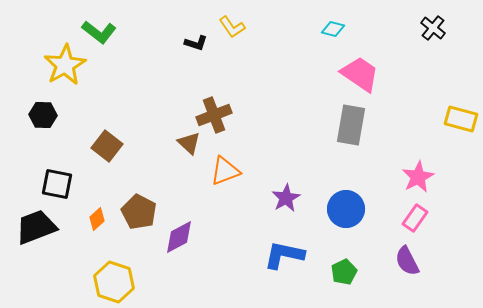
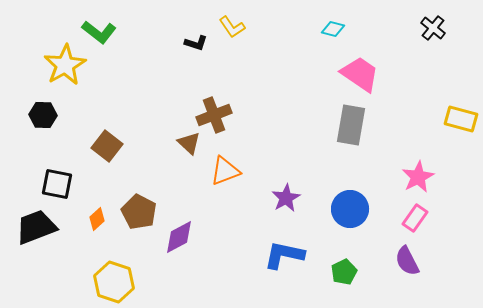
blue circle: moved 4 px right
